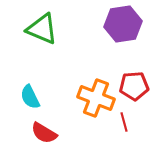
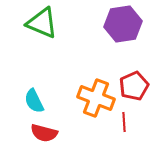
green triangle: moved 6 px up
red pentagon: rotated 20 degrees counterclockwise
cyan semicircle: moved 4 px right, 4 px down
red line: rotated 12 degrees clockwise
red semicircle: rotated 16 degrees counterclockwise
